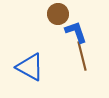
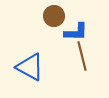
brown circle: moved 4 px left, 2 px down
blue L-shape: rotated 110 degrees clockwise
